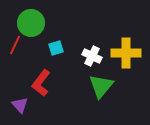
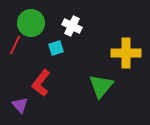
white cross: moved 20 px left, 30 px up
